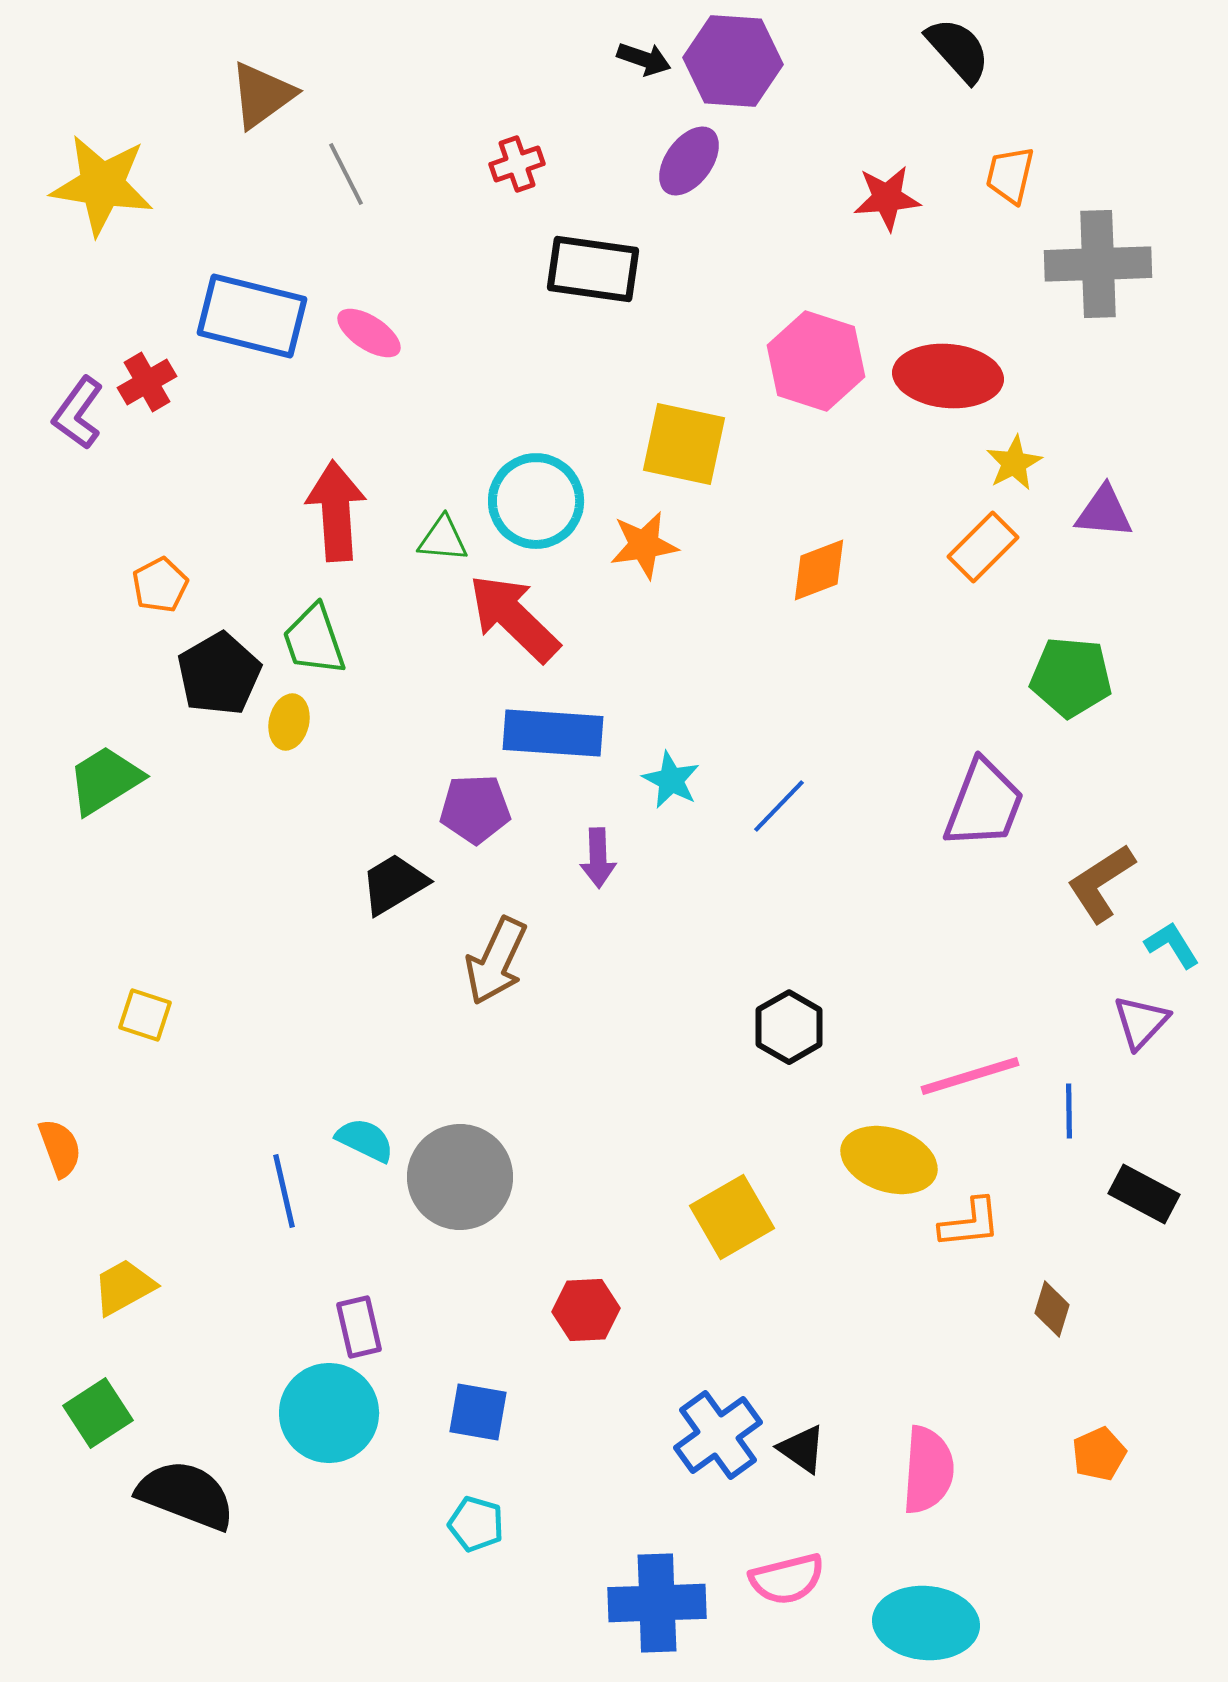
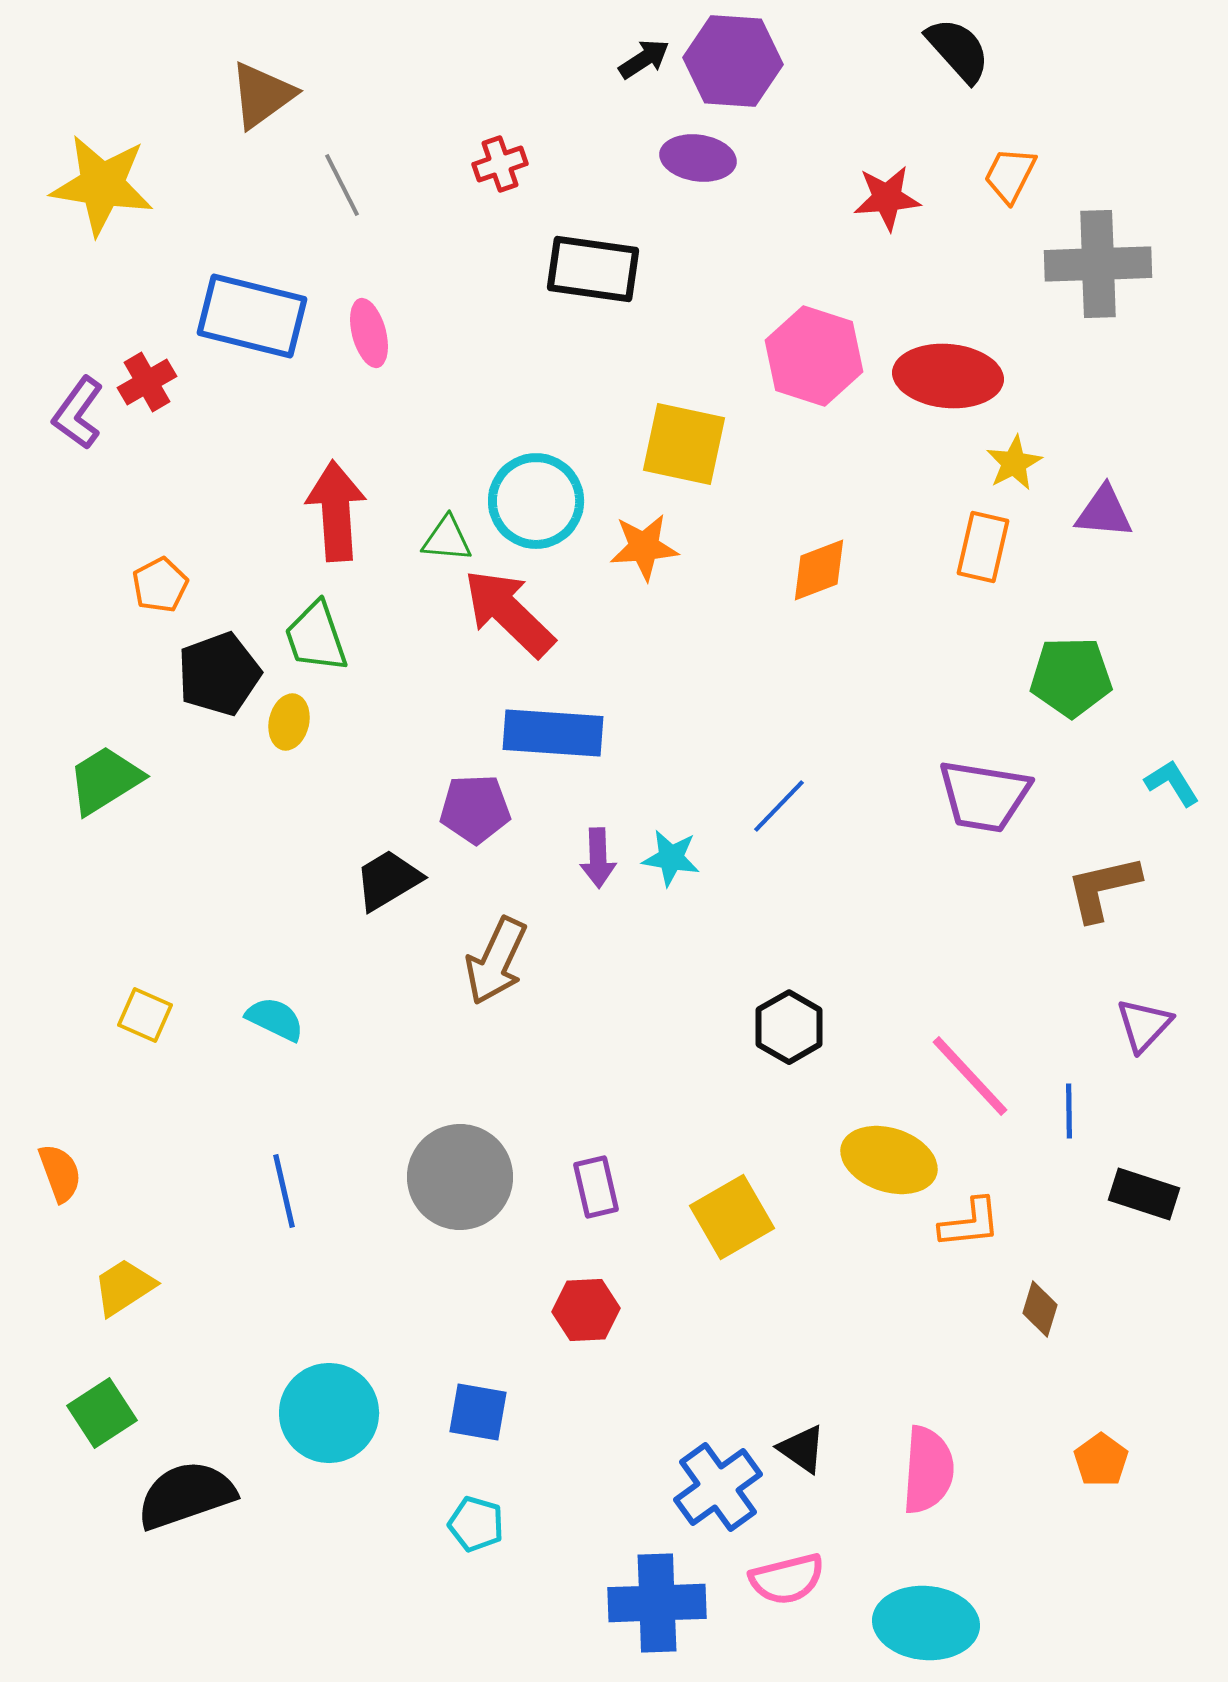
black arrow at (644, 59): rotated 52 degrees counterclockwise
purple ellipse at (689, 161): moved 9 px right, 3 px up; rotated 62 degrees clockwise
red cross at (517, 164): moved 17 px left
gray line at (346, 174): moved 4 px left, 11 px down
orange trapezoid at (1010, 175): rotated 14 degrees clockwise
pink ellipse at (369, 333): rotated 42 degrees clockwise
pink hexagon at (816, 361): moved 2 px left, 5 px up
green triangle at (443, 539): moved 4 px right
orange star at (644, 545): moved 2 px down; rotated 4 degrees clockwise
orange rectangle at (983, 547): rotated 32 degrees counterclockwise
red arrow at (514, 618): moved 5 px left, 5 px up
green trapezoid at (314, 640): moved 2 px right, 3 px up
black pentagon at (219, 674): rotated 10 degrees clockwise
green pentagon at (1071, 677): rotated 6 degrees counterclockwise
cyan star at (671, 780): moved 78 px down; rotated 18 degrees counterclockwise
purple trapezoid at (984, 804): moved 8 px up; rotated 78 degrees clockwise
brown L-shape at (1101, 883): moved 2 px right, 5 px down; rotated 20 degrees clockwise
black trapezoid at (394, 884): moved 6 px left, 4 px up
cyan L-shape at (1172, 945): moved 162 px up
yellow square at (145, 1015): rotated 6 degrees clockwise
purple triangle at (1141, 1022): moved 3 px right, 3 px down
pink line at (970, 1076): rotated 64 degrees clockwise
cyan semicircle at (365, 1140): moved 90 px left, 121 px up
orange semicircle at (60, 1148): moved 25 px down
black rectangle at (1144, 1194): rotated 10 degrees counterclockwise
yellow trapezoid at (124, 1287): rotated 4 degrees counterclockwise
brown diamond at (1052, 1309): moved 12 px left
purple rectangle at (359, 1327): moved 237 px right, 140 px up
green square at (98, 1413): moved 4 px right
blue cross at (718, 1435): moved 52 px down
orange pentagon at (1099, 1454): moved 2 px right, 6 px down; rotated 12 degrees counterclockwise
black semicircle at (186, 1495): rotated 40 degrees counterclockwise
